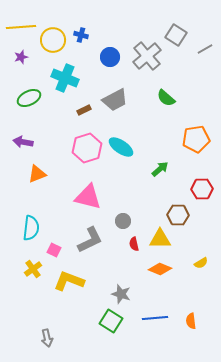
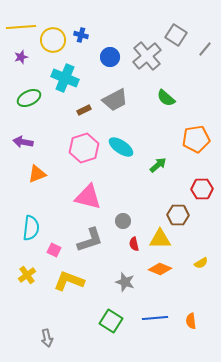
gray line: rotated 21 degrees counterclockwise
pink hexagon: moved 3 px left
green arrow: moved 2 px left, 4 px up
gray L-shape: rotated 8 degrees clockwise
yellow cross: moved 6 px left, 6 px down
gray star: moved 4 px right, 12 px up
